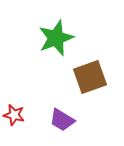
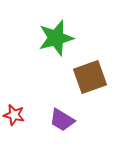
green star: rotated 6 degrees clockwise
